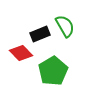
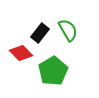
green semicircle: moved 3 px right, 4 px down
black rectangle: moved 1 px up; rotated 30 degrees counterclockwise
